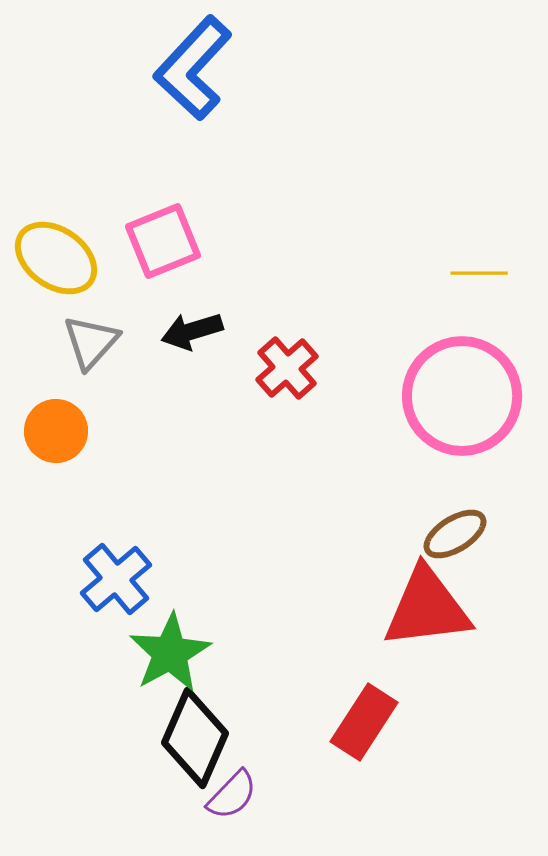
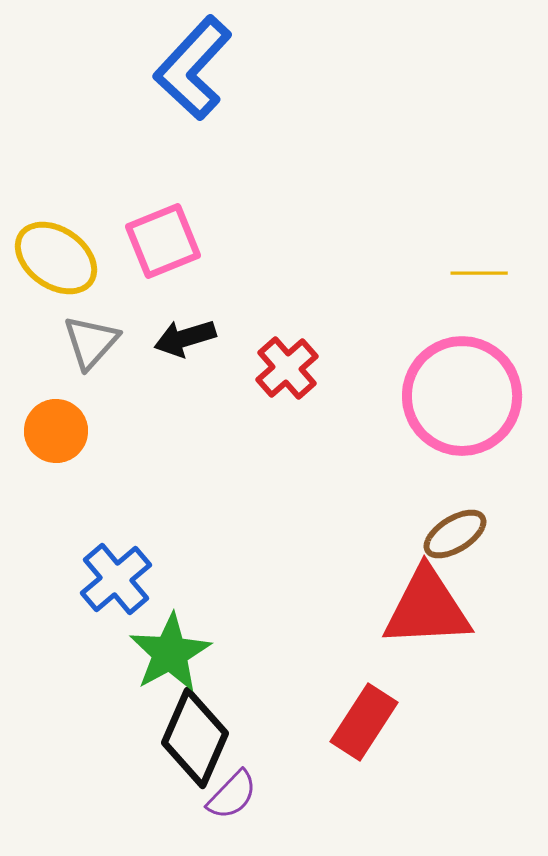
black arrow: moved 7 px left, 7 px down
red triangle: rotated 4 degrees clockwise
